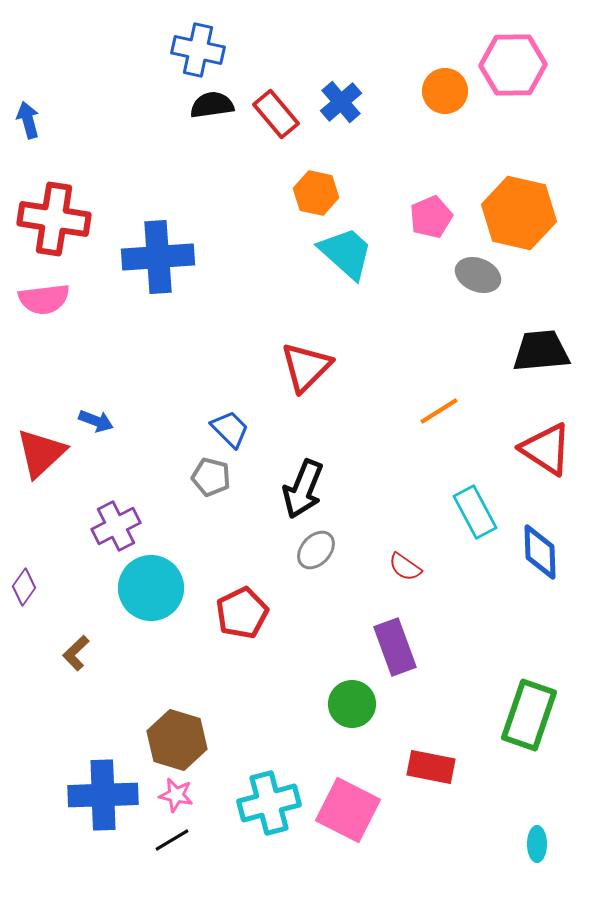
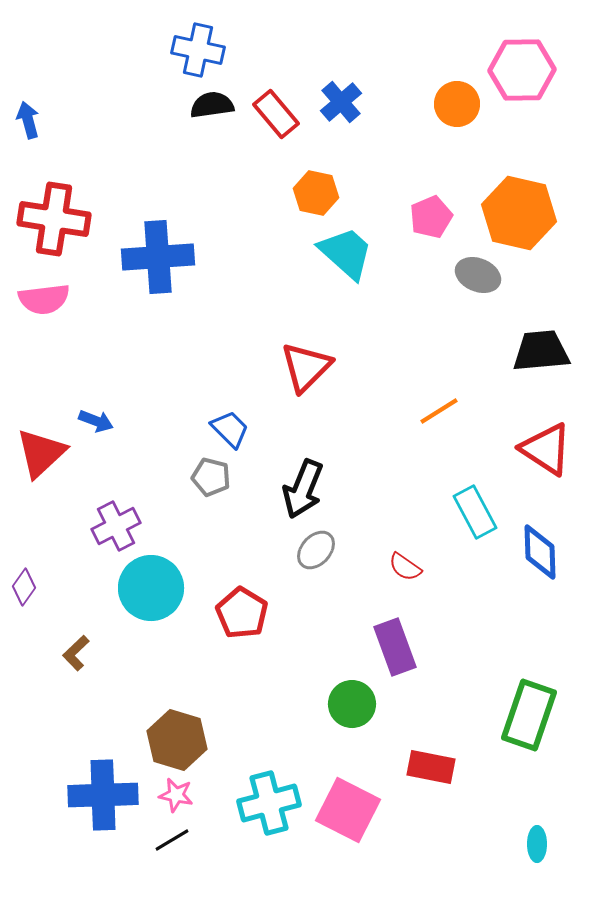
pink hexagon at (513, 65): moved 9 px right, 5 px down
orange circle at (445, 91): moved 12 px right, 13 px down
red pentagon at (242, 613): rotated 15 degrees counterclockwise
